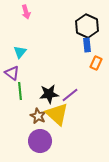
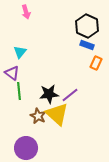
blue rectangle: rotated 64 degrees counterclockwise
green line: moved 1 px left
purple circle: moved 14 px left, 7 px down
